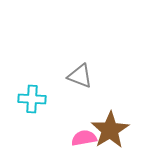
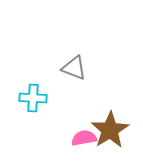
gray triangle: moved 6 px left, 8 px up
cyan cross: moved 1 px right, 1 px up
